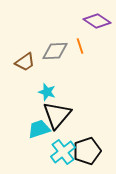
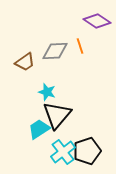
cyan trapezoid: rotated 15 degrees counterclockwise
